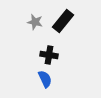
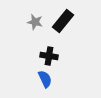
black cross: moved 1 px down
